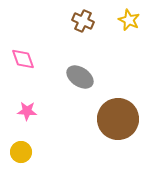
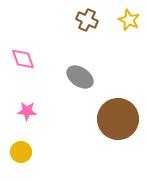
brown cross: moved 4 px right, 1 px up
